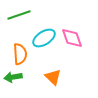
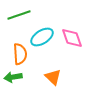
cyan ellipse: moved 2 px left, 1 px up
